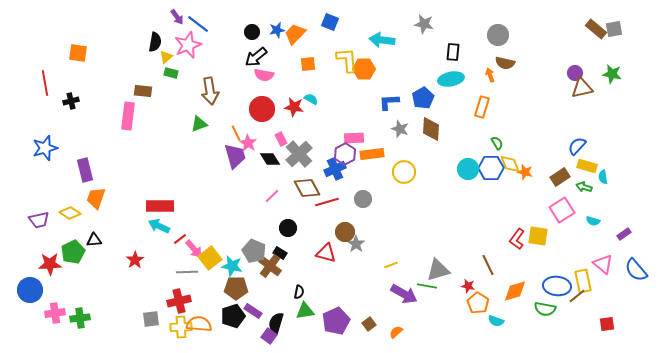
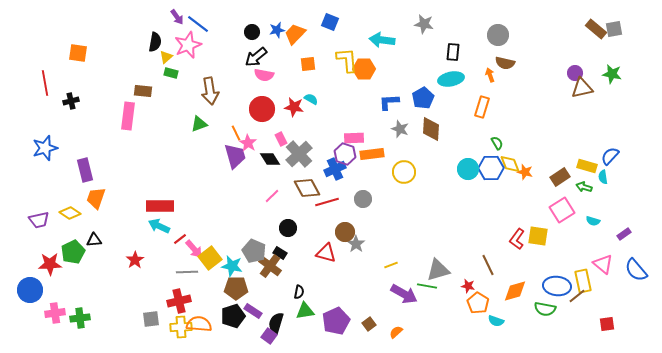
blue semicircle at (577, 146): moved 33 px right, 10 px down
purple hexagon at (345, 154): rotated 15 degrees counterclockwise
